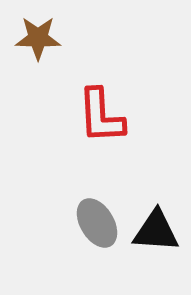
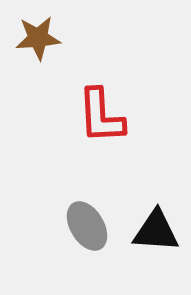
brown star: rotated 6 degrees counterclockwise
gray ellipse: moved 10 px left, 3 px down
